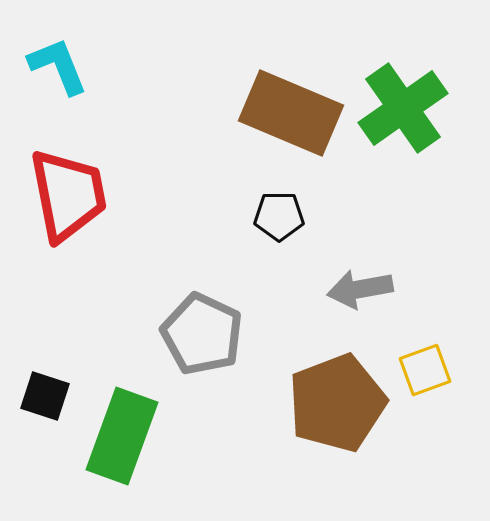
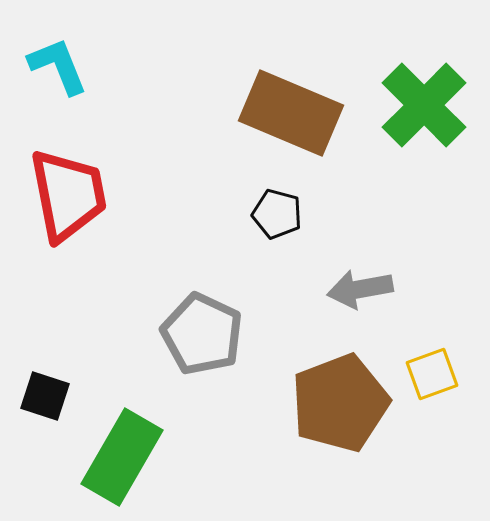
green cross: moved 21 px right, 3 px up; rotated 10 degrees counterclockwise
black pentagon: moved 2 px left, 2 px up; rotated 15 degrees clockwise
yellow square: moved 7 px right, 4 px down
brown pentagon: moved 3 px right
green rectangle: moved 21 px down; rotated 10 degrees clockwise
